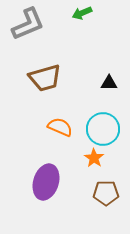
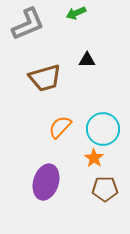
green arrow: moved 6 px left
black triangle: moved 22 px left, 23 px up
orange semicircle: rotated 70 degrees counterclockwise
brown pentagon: moved 1 px left, 4 px up
